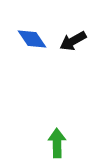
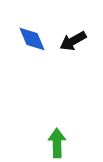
blue diamond: rotated 12 degrees clockwise
